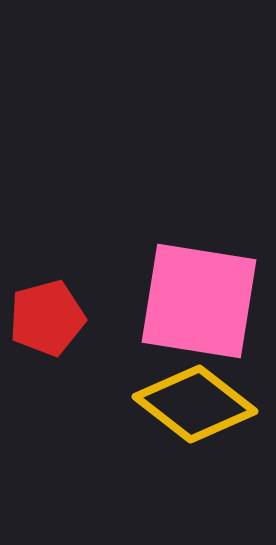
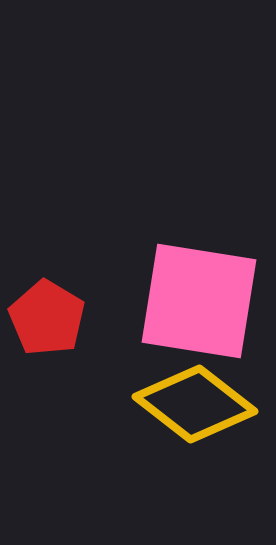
red pentagon: rotated 26 degrees counterclockwise
